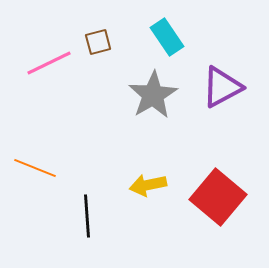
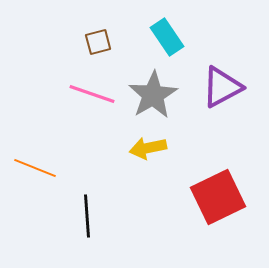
pink line: moved 43 px right, 31 px down; rotated 45 degrees clockwise
yellow arrow: moved 37 px up
red square: rotated 24 degrees clockwise
